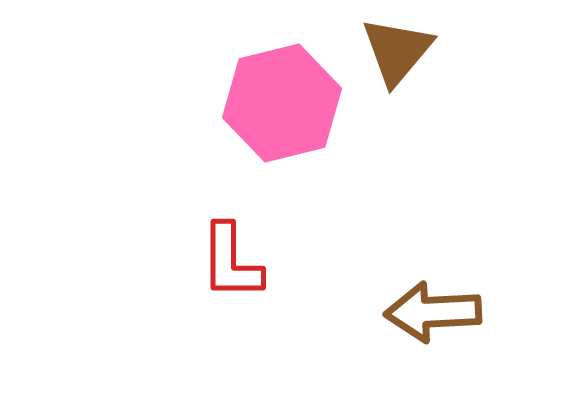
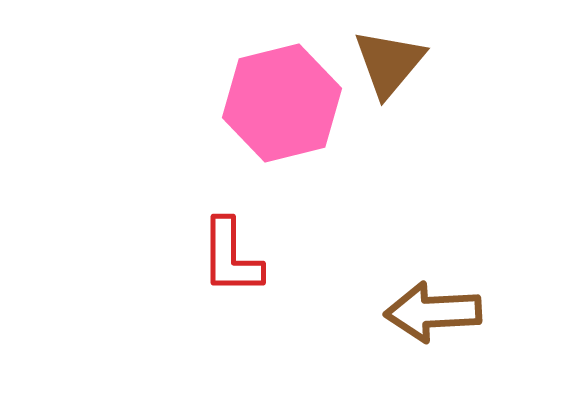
brown triangle: moved 8 px left, 12 px down
red L-shape: moved 5 px up
